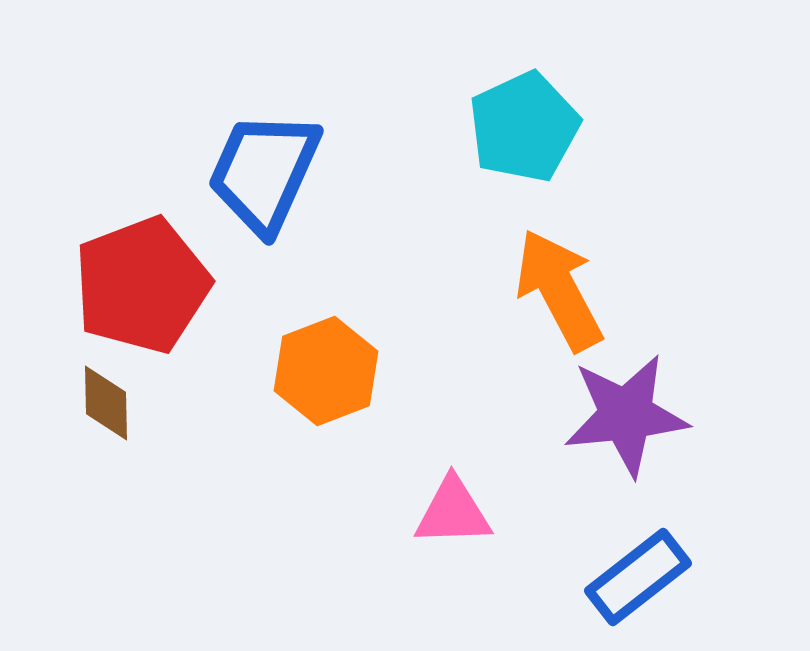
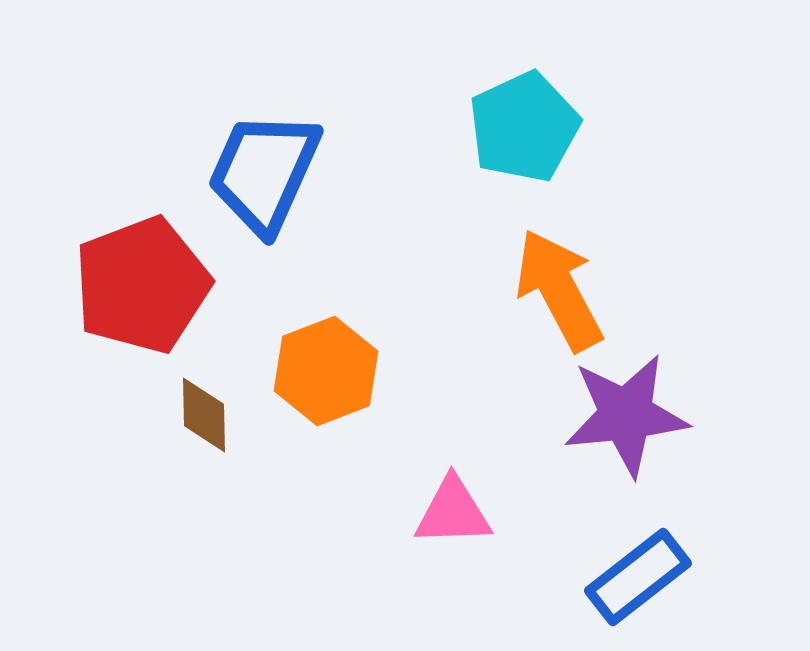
brown diamond: moved 98 px right, 12 px down
